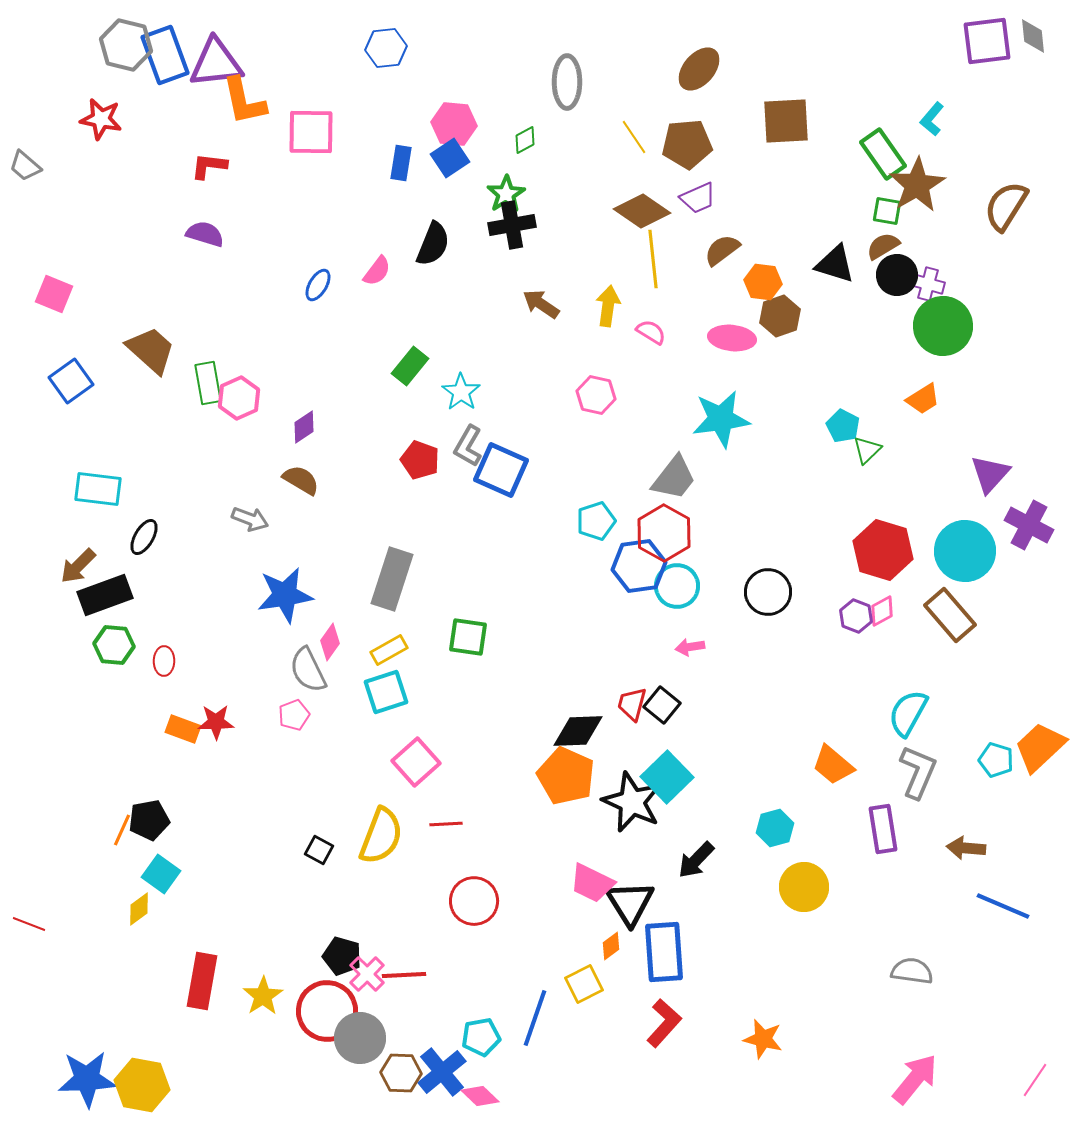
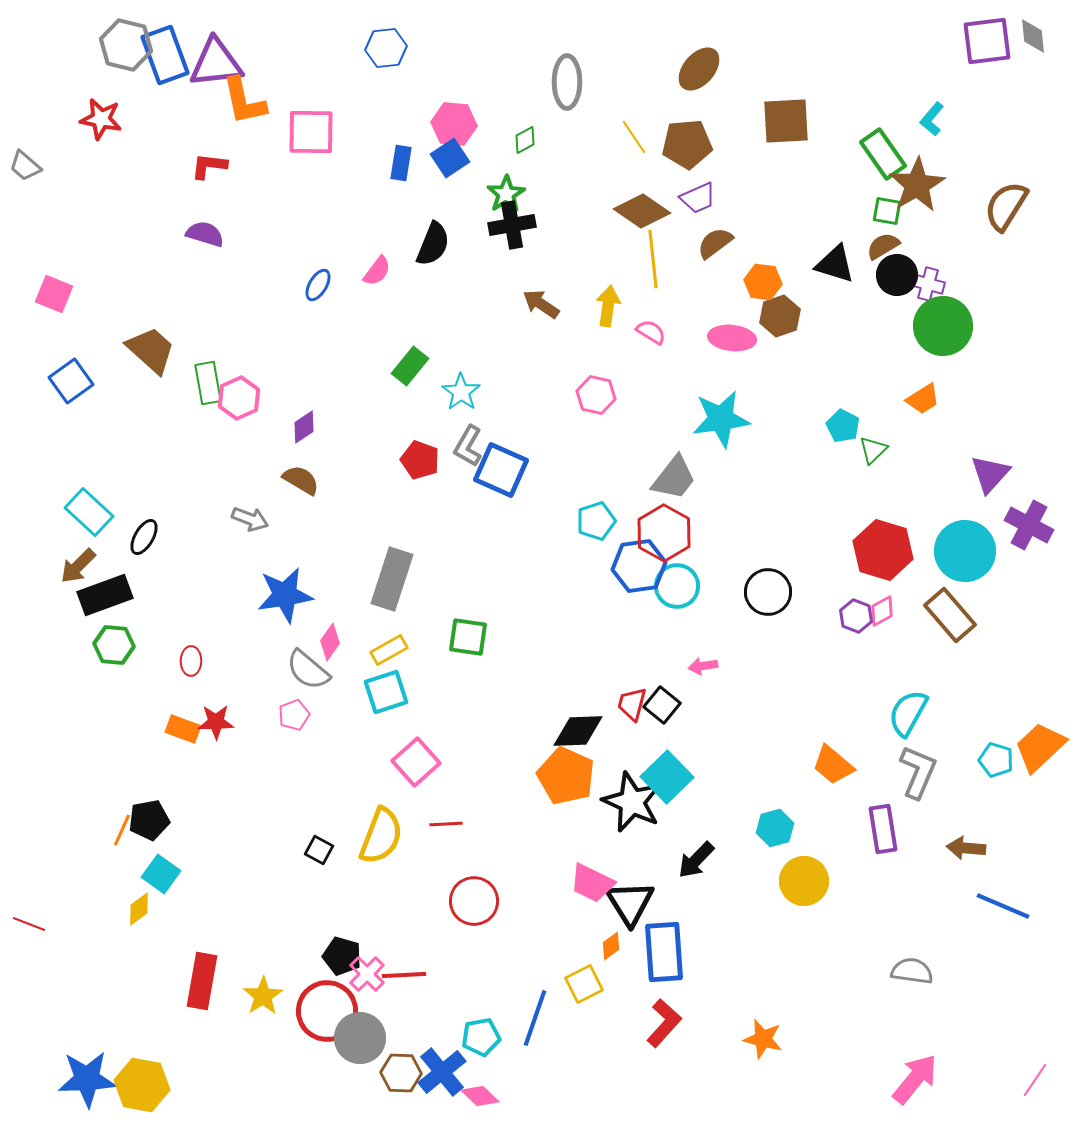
brown semicircle at (722, 250): moved 7 px left, 7 px up
green triangle at (867, 450): moved 6 px right
cyan rectangle at (98, 489): moved 9 px left, 23 px down; rotated 36 degrees clockwise
pink arrow at (690, 647): moved 13 px right, 19 px down
red ellipse at (164, 661): moved 27 px right
gray semicircle at (308, 670): rotated 24 degrees counterclockwise
yellow circle at (804, 887): moved 6 px up
